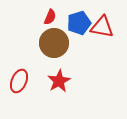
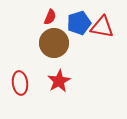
red ellipse: moved 1 px right, 2 px down; rotated 30 degrees counterclockwise
